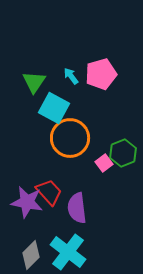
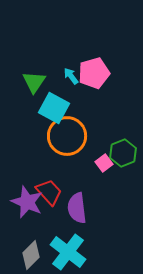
pink pentagon: moved 7 px left, 1 px up
orange circle: moved 3 px left, 2 px up
purple star: rotated 12 degrees clockwise
